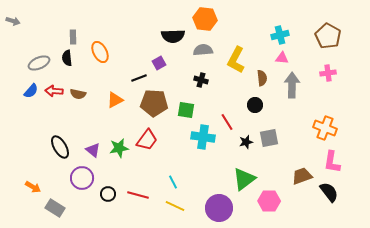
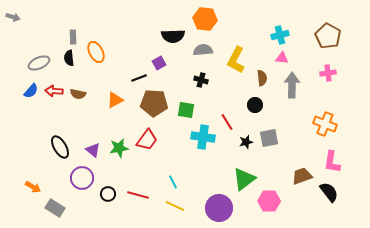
gray arrow at (13, 21): moved 4 px up
orange ellipse at (100, 52): moved 4 px left
black semicircle at (67, 58): moved 2 px right
orange cross at (325, 128): moved 4 px up
